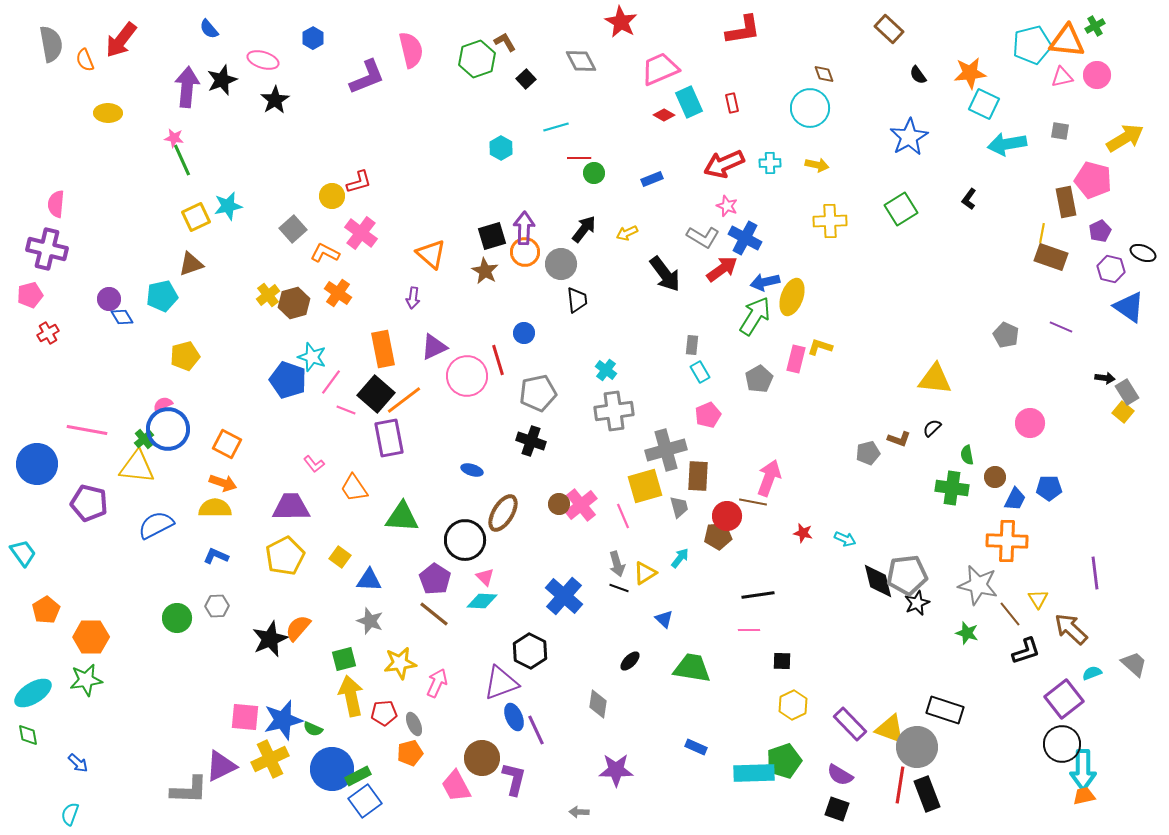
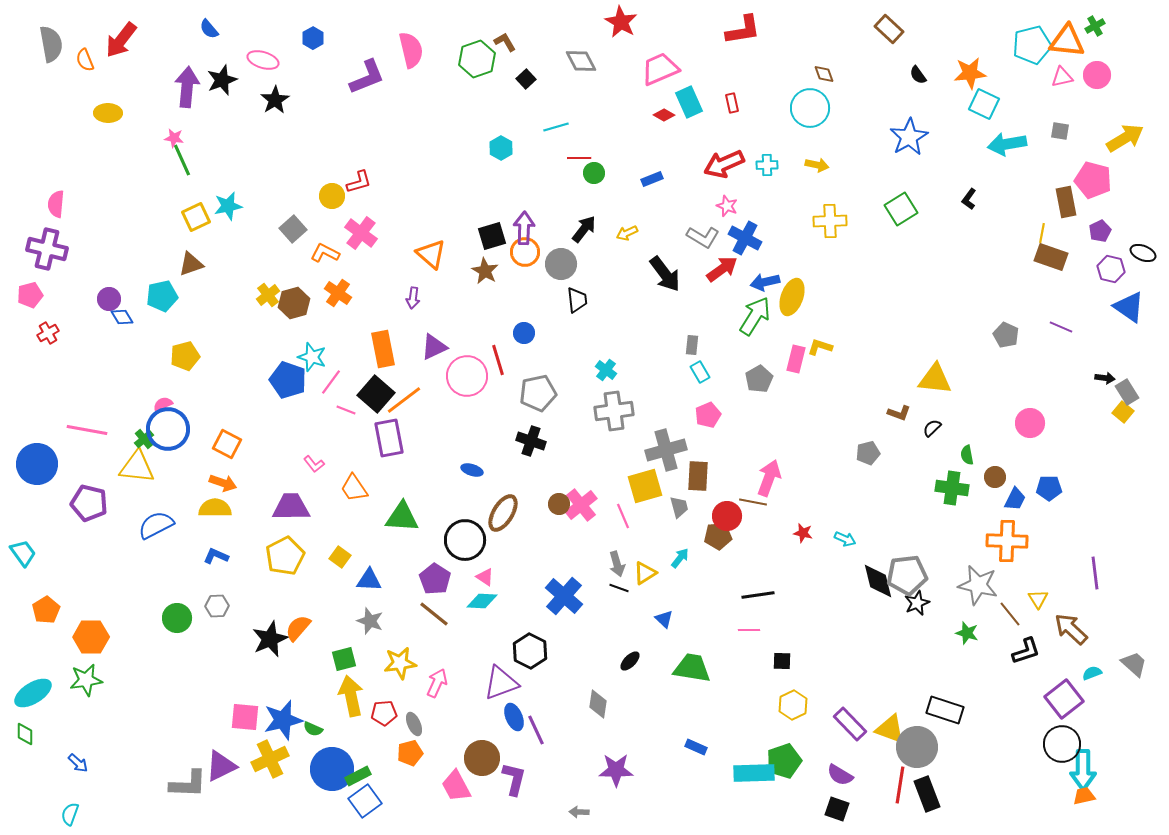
cyan cross at (770, 163): moved 3 px left, 2 px down
brown L-shape at (899, 439): moved 26 px up
pink triangle at (485, 577): rotated 12 degrees counterclockwise
green diamond at (28, 735): moved 3 px left, 1 px up; rotated 10 degrees clockwise
gray L-shape at (189, 790): moved 1 px left, 6 px up
